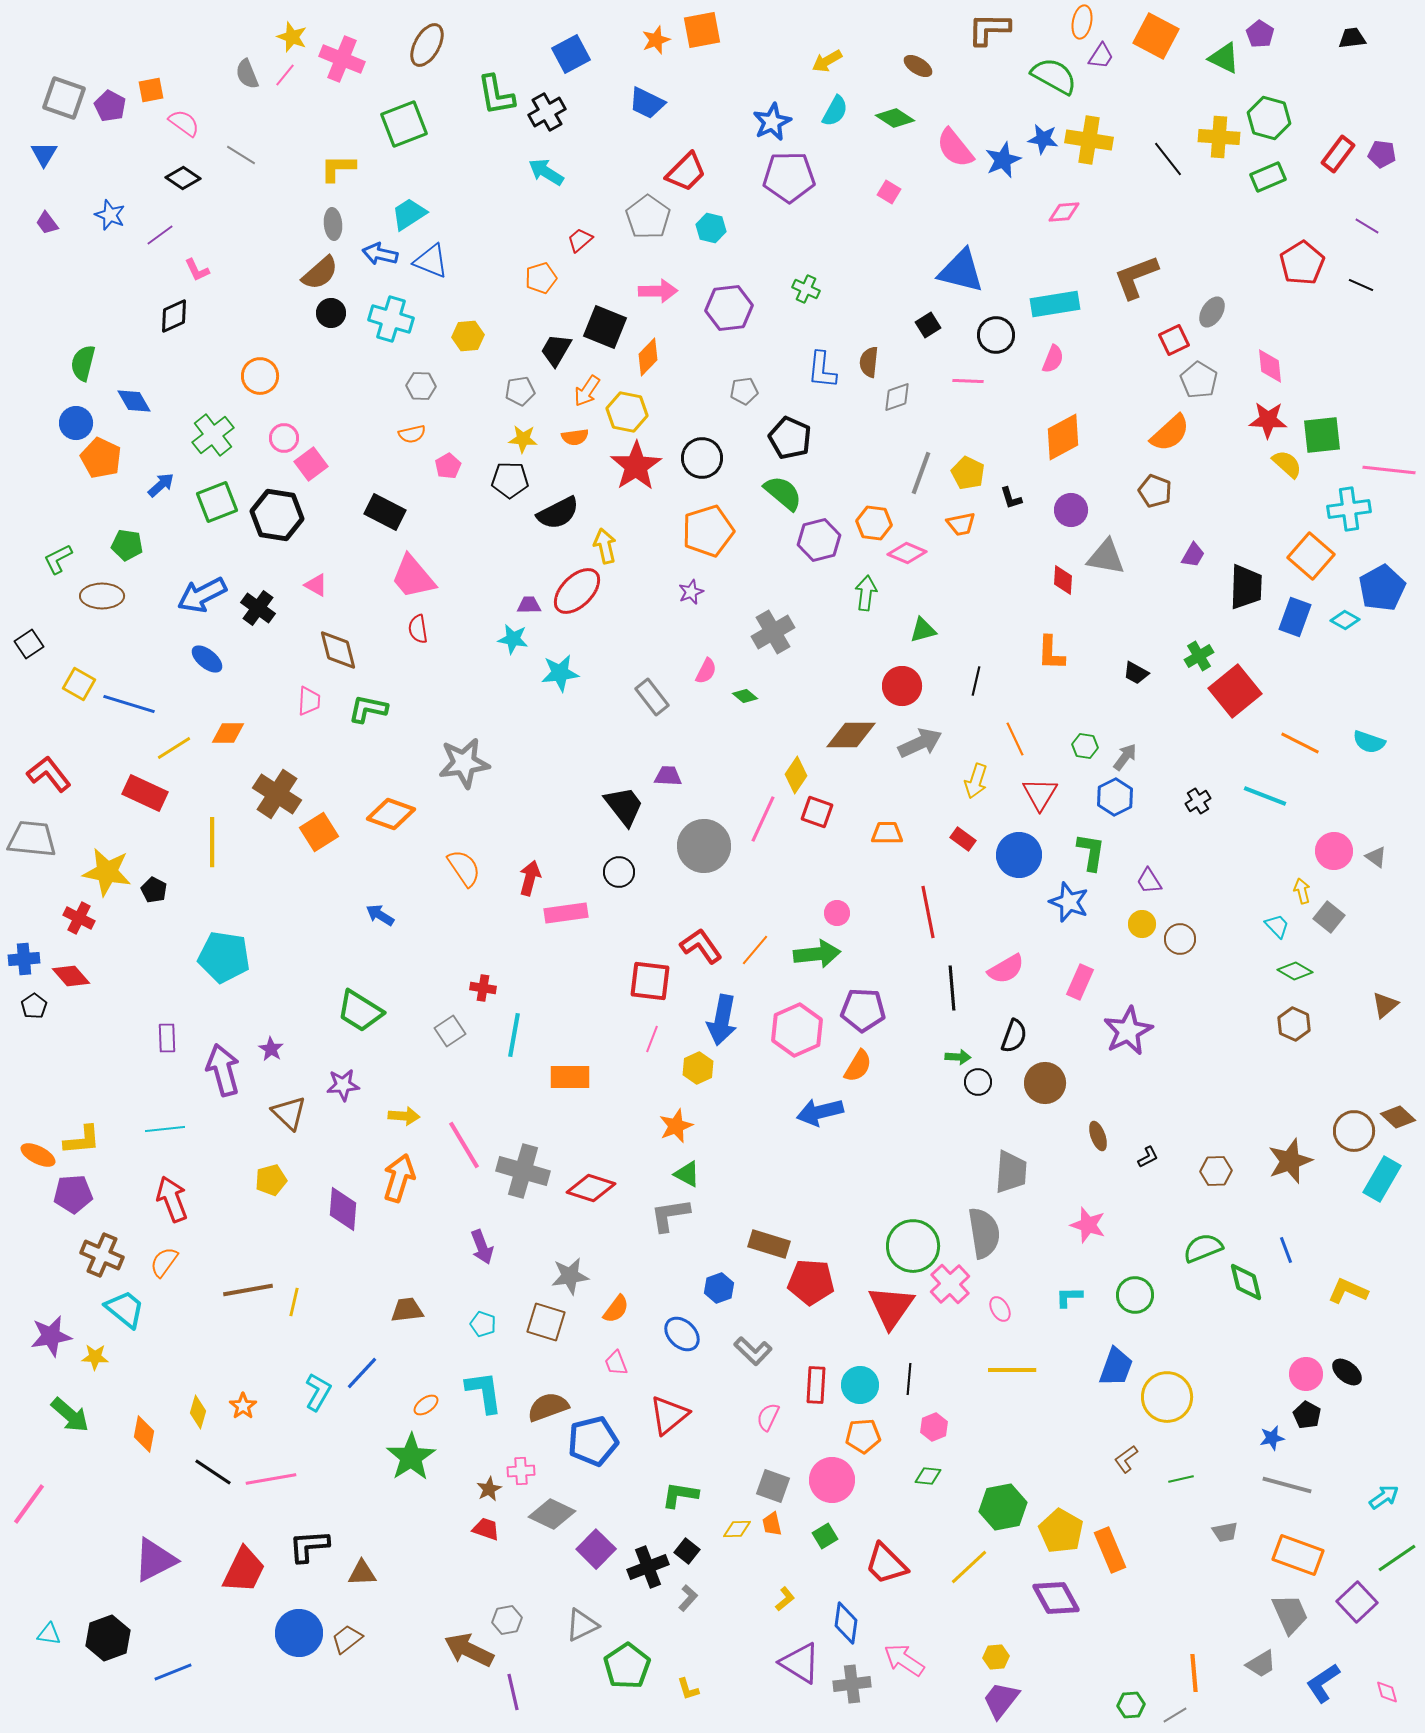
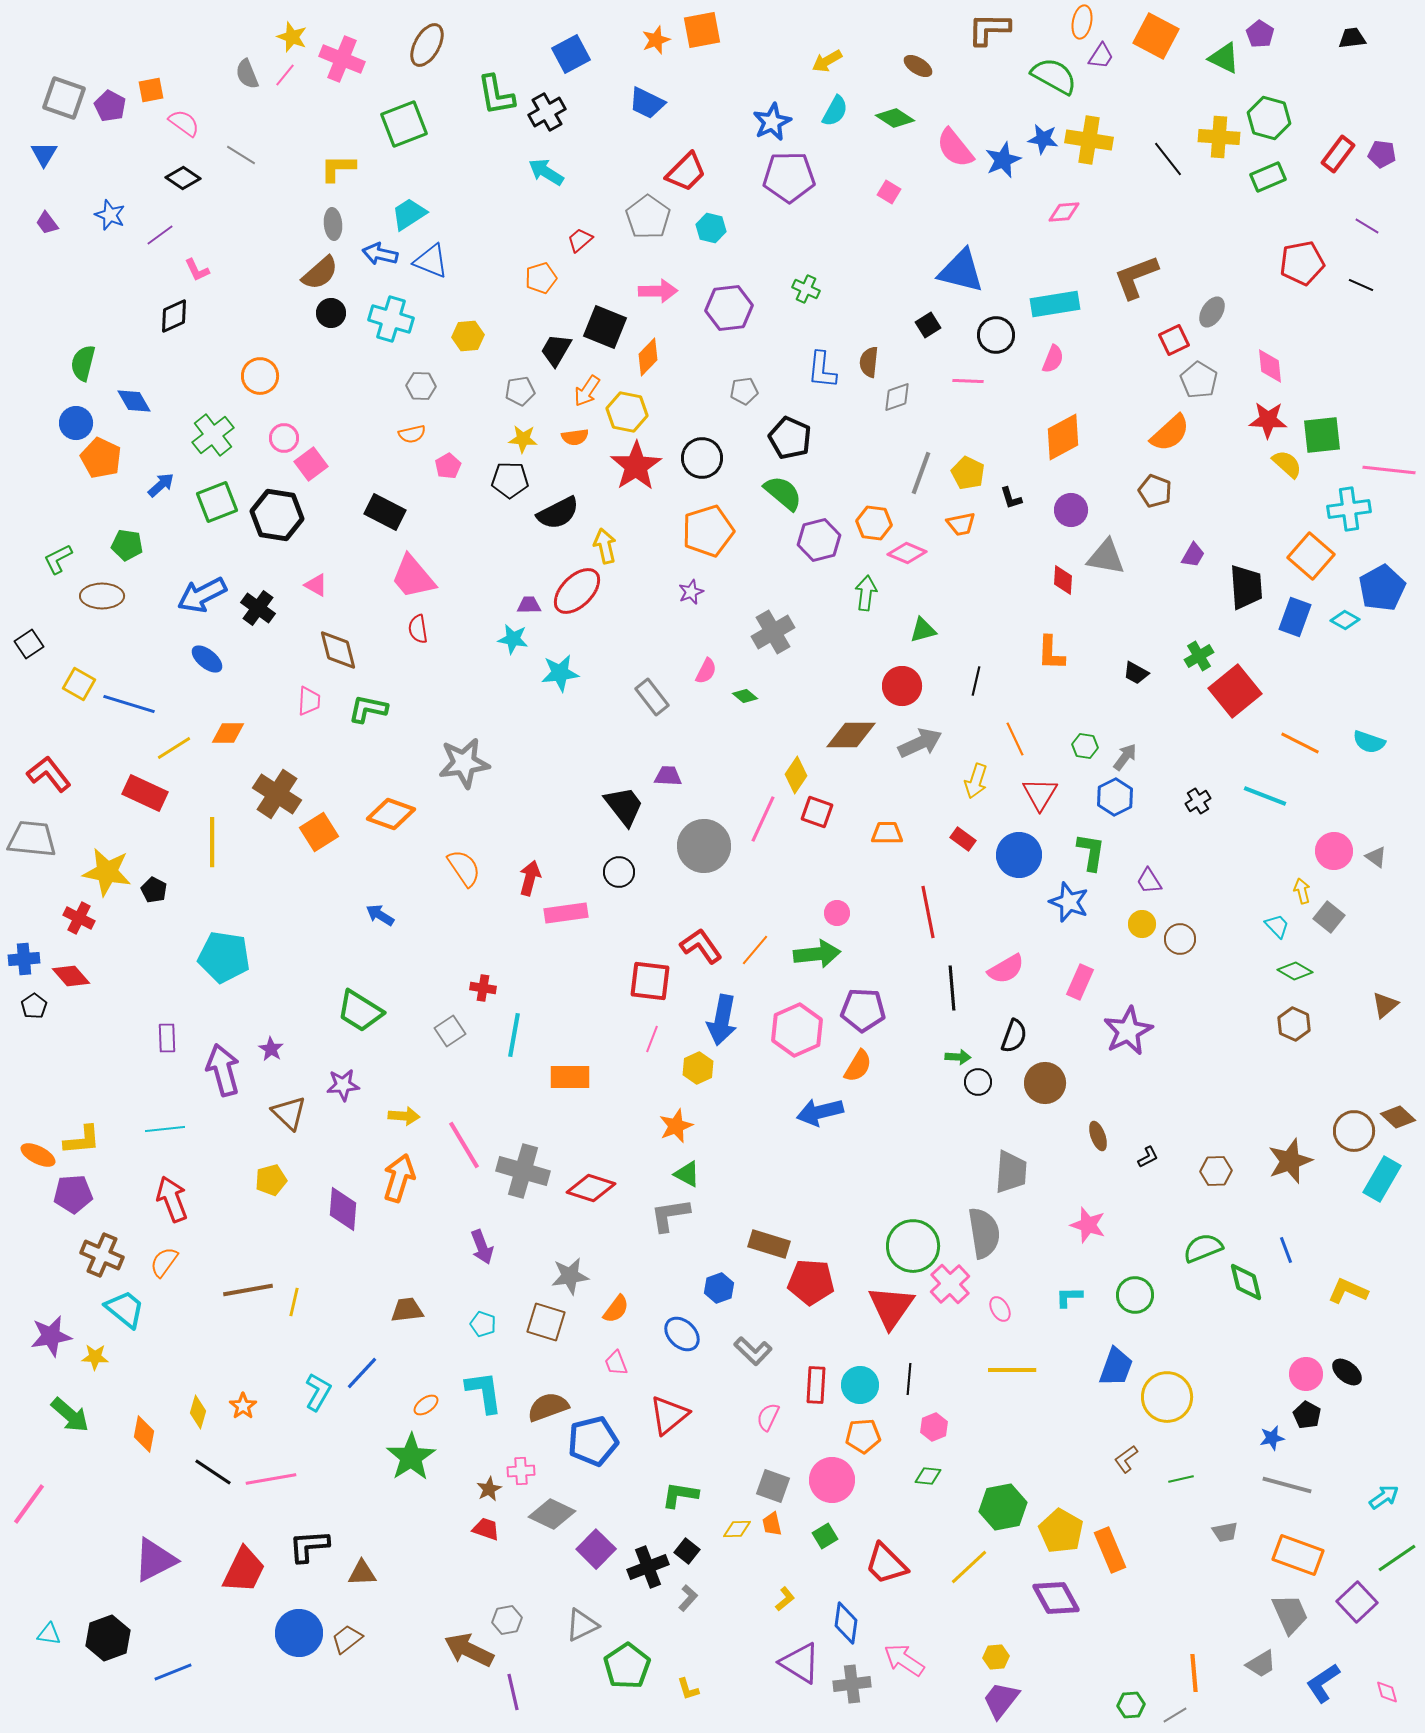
red pentagon at (1302, 263): rotated 21 degrees clockwise
black trapezoid at (1246, 587): rotated 6 degrees counterclockwise
